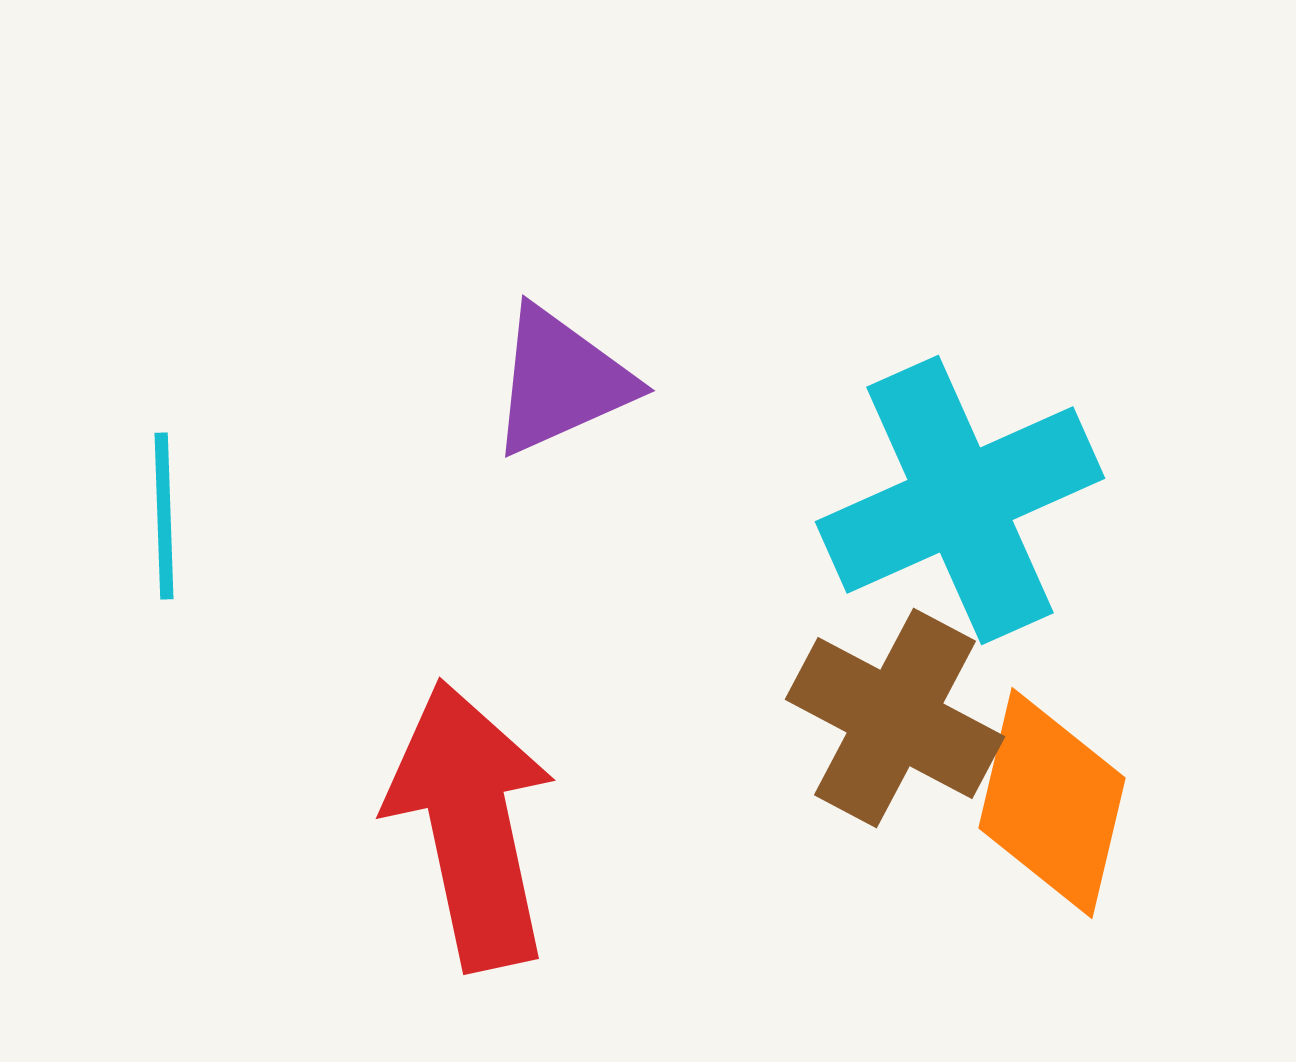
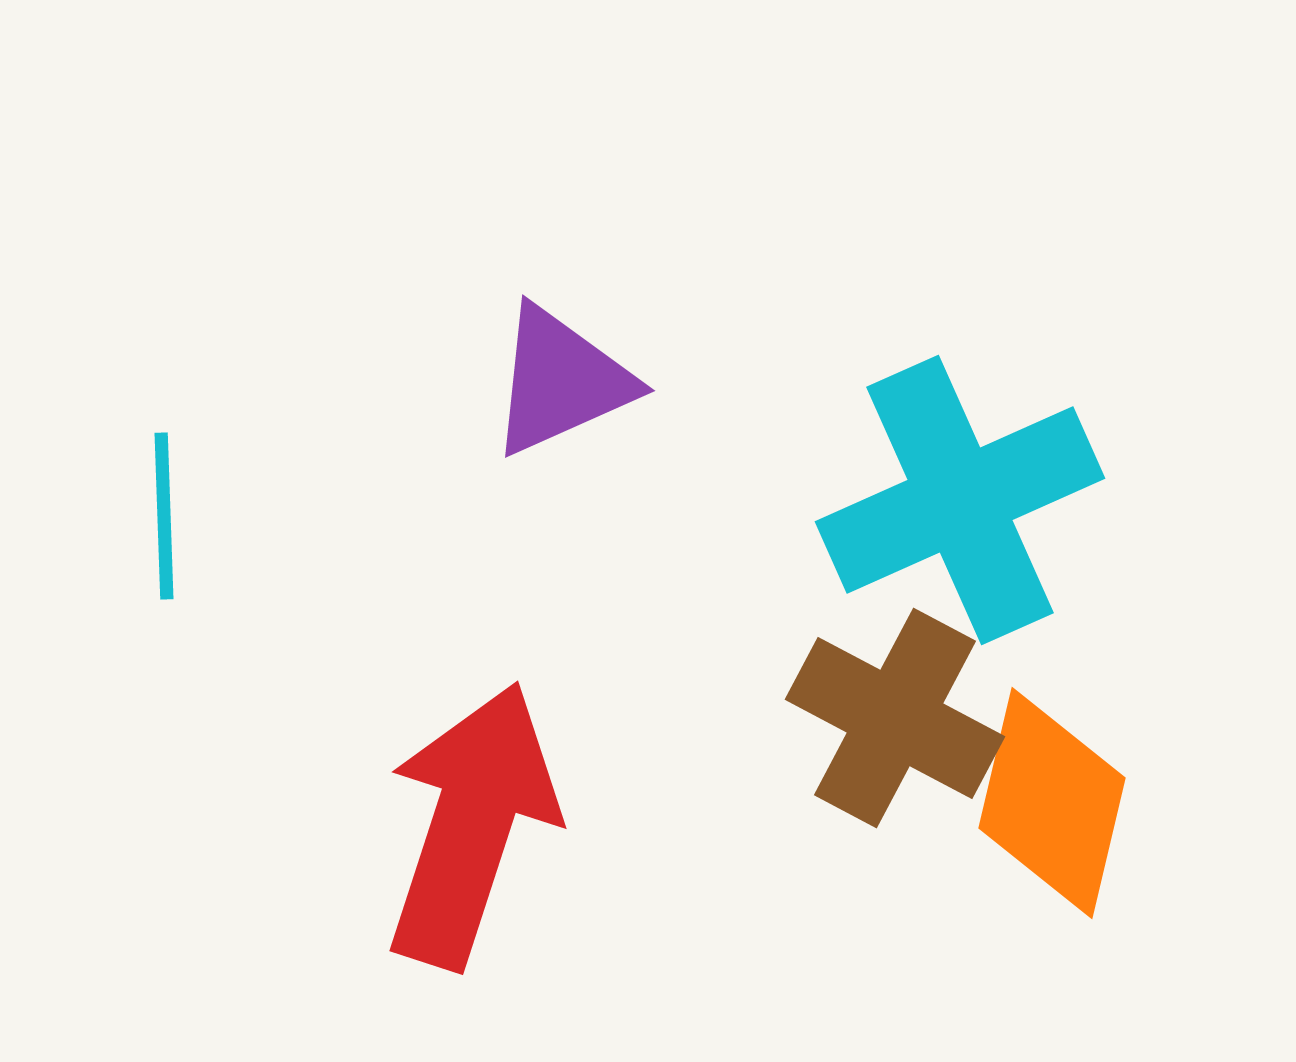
red arrow: rotated 30 degrees clockwise
